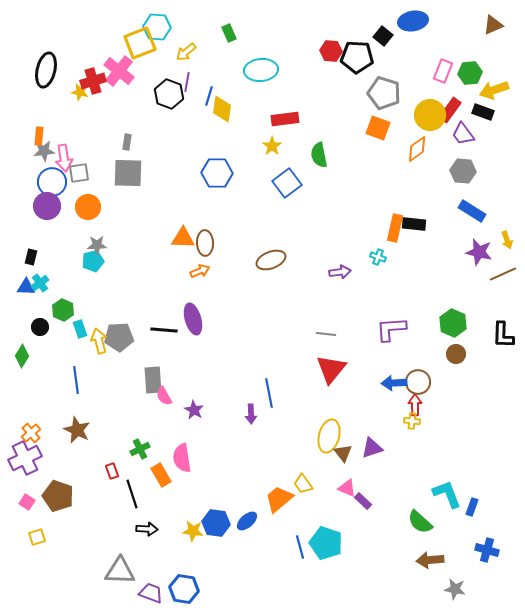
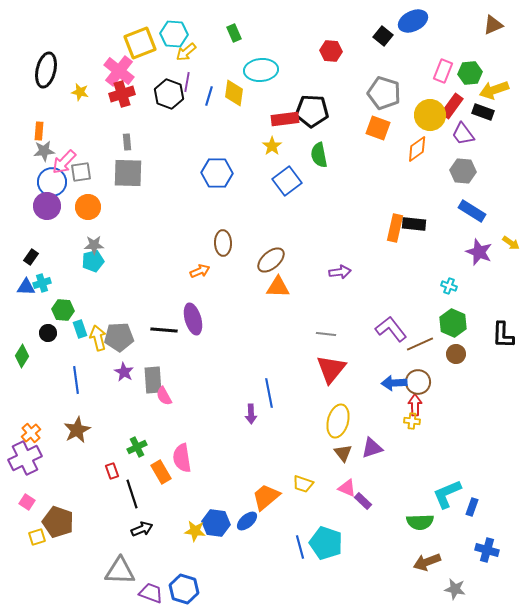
blue ellipse at (413, 21): rotated 16 degrees counterclockwise
cyan hexagon at (157, 27): moved 17 px right, 7 px down
green rectangle at (229, 33): moved 5 px right
black pentagon at (357, 57): moved 45 px left, 54 px down
red cross at (93, 81): moved 29 px right, 13 px down
yellow diamond at (222, 109): moved 12 px right, 16 px up
red rectangle at (450, 110): moved 2 px right, 4 px up
orange rectangle at (39, 136): moved 5 px up
gray rectangle at (127, 142): rotated 14 degrees counterclockwise
pink arrow at (64, 158): moved 4 px down; rotated 52 degrees clockwise
gray square at (79, 173): moved 2 px right, 1 px up
blue square at (287, 183): moved 2 px up
orange triangle at (183, 238): moved 95 px right, 49 px down
yellow arrow at (507, 240): moved 4 px right, 3 px down; rotated 36 degrees counterclockwise
brown ellipse at (205, 243): moved 18 px right
gray star at (97, 245): moved 3 px left
purple star at (479, 252): rotated 8 degrees clockwise
black rectangle at (31, 257): rotated 21 degrees clockwise
cyan cross at (378, 257): moved 71 px right, 29 px down
brown ellipse at (271, 260): rotated 20 degrees counterclockwise
brown line at (503, 274): moved 83 px left, 70 px down
cyan cross at (40, 283): moved 2 px right; rotated 18 degrees clockwise
green hexagon at (63, 310): rotated 20 degrees counterclockwise
black circle at (40, 327): moved 8 px right, 6 px down
purple L-shape at (391, 329): rotated 56 degrees clockwise
yellow arrow at (99, 341): moved 1 px left, 3 px up
purple star at (194, 410): moved 70 px left, 38 px up
brown star at (77, 430): rotated 20 degrees clockwise
yellow ellipse at (329, 436): moved 9 px right, 15 px up
green cross at (140, 449): moved 3 px left, 2 px up
orange rectangle at (161, 475): moved 3 px up
yellow trapezoid at (303, 484): rotated 35 degrees counterclockwise
cyan L-shape at (447, 494): rotated 92 degrees counterclockwise
brown pentagon at (58, 496): moved 26 px down
orange trapezoid at (279, 499): moved 13 px left, 2 px up
green semicircle at (420, 522): rotated 44 degrees counterclockwise
black arrow at (147, 529): moved 5 px left; rotated 25 degrees counterclockwise
yellow star at (193, 531): moved 2 px right
brown arrow at (430, 560): moved 3 px left, 2 px down; rotated 16 degrees counterclockwise
blue hexagon at (184, 589): rotated 8 degrees clockwise
